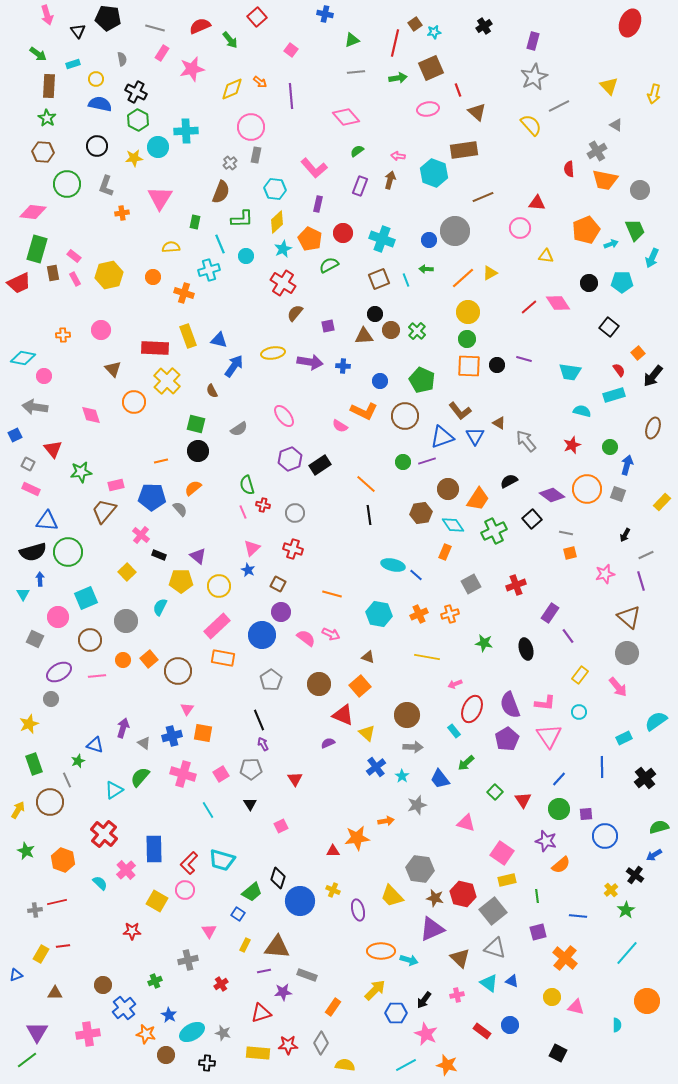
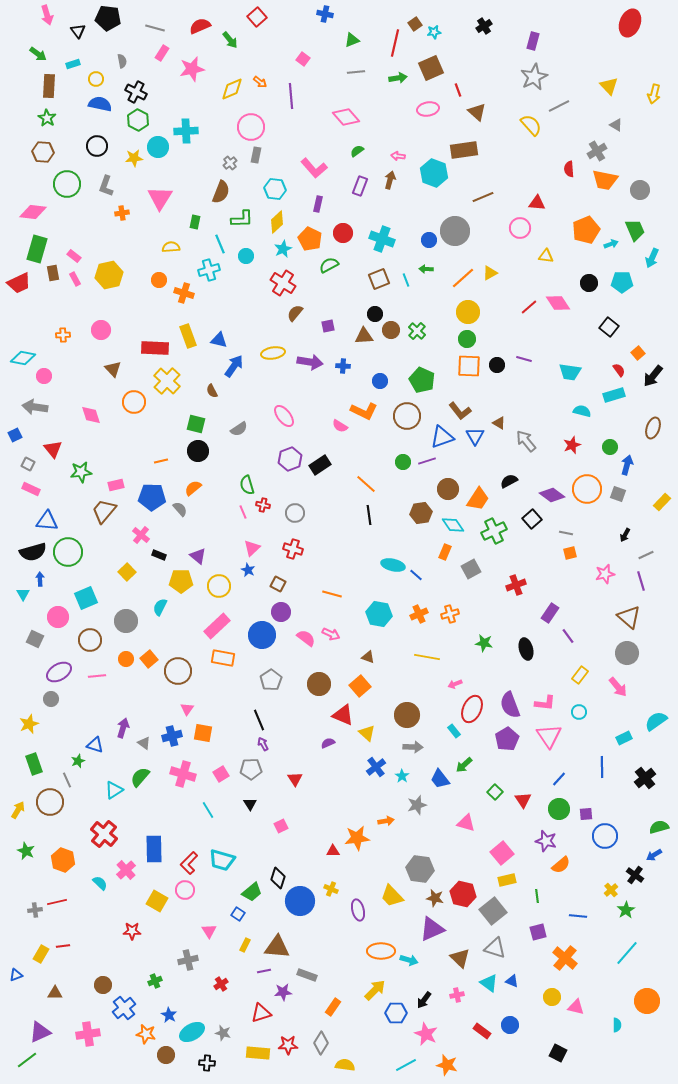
pink square at (291, 50): moved 12 px right, 9 px down
gray semicircle at (122, 59): moved 2 px down
orange circle at (153, 277): moved 6 px right, 3 px down
brown circle at (405, 416): moved 2 px right
gray square at (471, 584): moved 15 px up
orange circle at (123, 660): moved 3 px right, 1 px up
green arrow at (466, 763): moved 2 px left, 2 px down
pink square at (502, 853): rotated 15 degrees clockwise
yellow cross at (333, 890): moved 2 px left, 1 px up
purple triangle at (37, 1032): moved 3 px right; rotated 35 degrees clockwise
